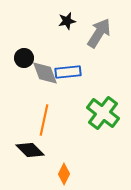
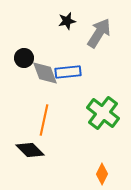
orange diamond: moved 38 px right
